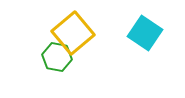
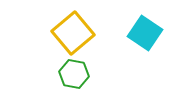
green hexagon: moved 17 px right, 17 px down
